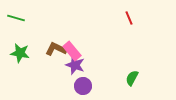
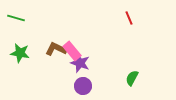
purple star: moved 5 px right, 2 px up
